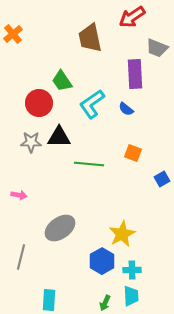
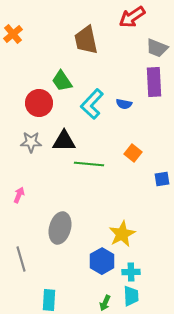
brown trapezoid: moved 4 px left, 2 px down
purple rectangle: moved 19 px right, 8 px down
cyan L-shape: rotated 12 degrees counterclockwise
blue semicircle: moved 2 px left, 5 px up; rotated 28 degrees counterclockwise
black triangle: moved 5 px right, 4 px down
orange square: rotated 18 degrees clockwise
blue square: rotated 21 degrees clockwise
pink arrow: rotated 77 degrees counterclockwise
gray ellipse: rotated 40 degrees counterclockwise
gray line: moved 2 px down; rotated 30 degrees counterclockwise
cyan cross: moved 1 px left, 2 px down
